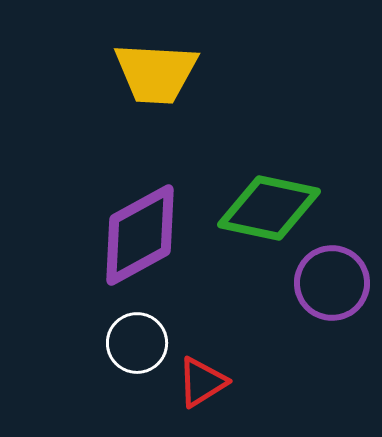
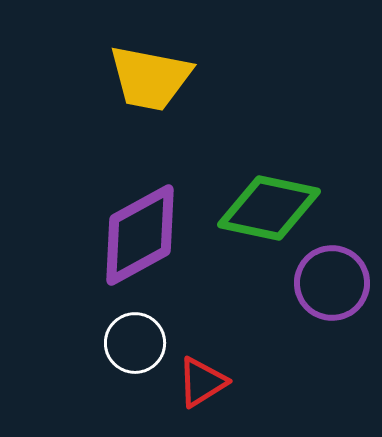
yellow trapezoid: moved 6 px left, 5 px down; rotated 8 degrees clockwise
white circle: moved 2 px left
